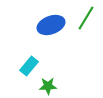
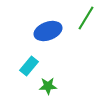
blue ellipse: moved 3 px left, 6 px down
